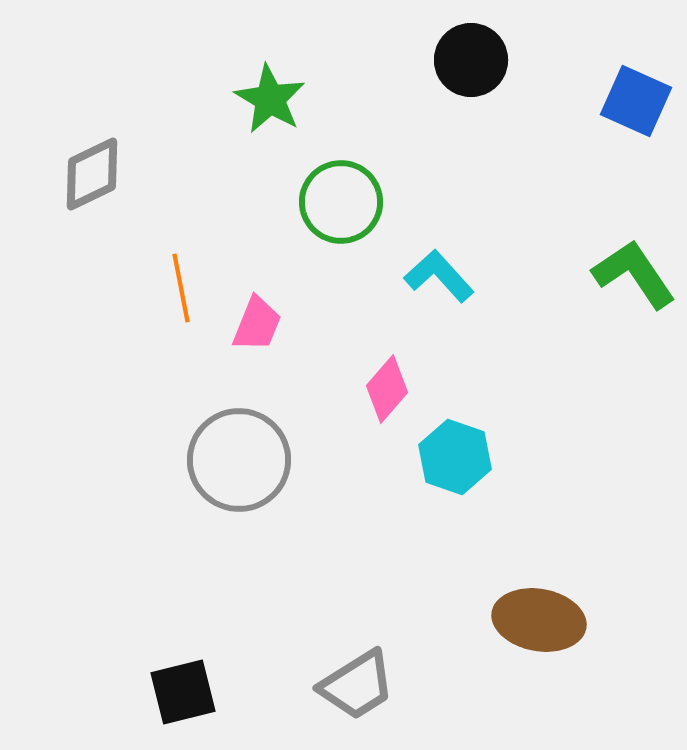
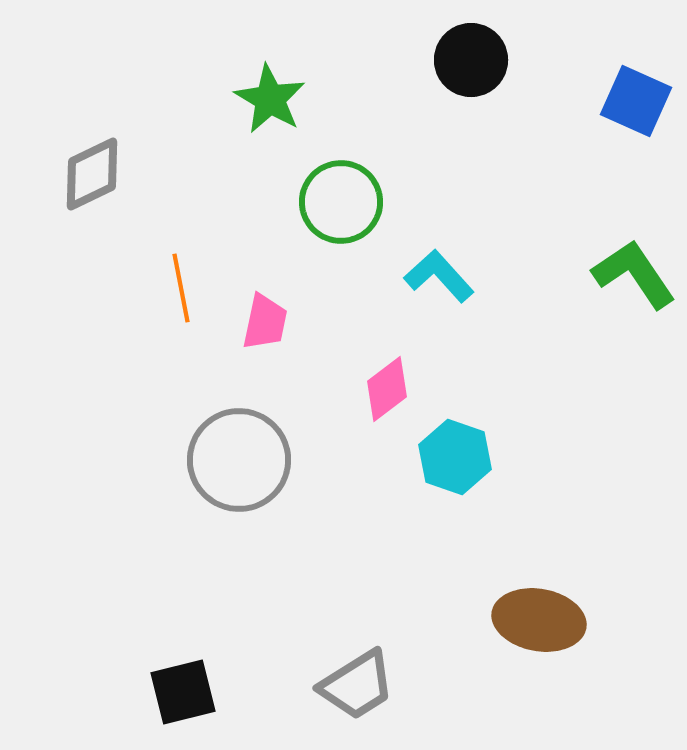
pink trapezoid: moved 8 px right, 2 px up; rotated 10 degrees counterclockwise
pink diamond: rotated 12 degrees clockwise
